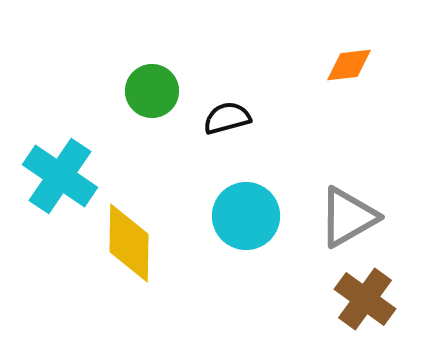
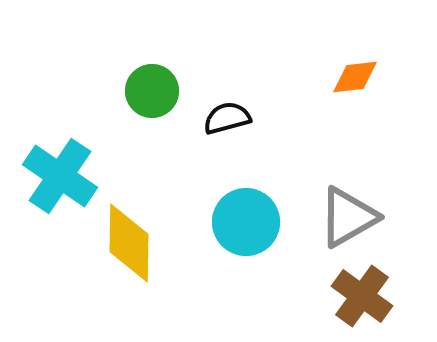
orange diamond: moved 6 px right, 12 px down
cyan circle: moved 6 px down
brown cross: moved 3 px left, 3 px up
